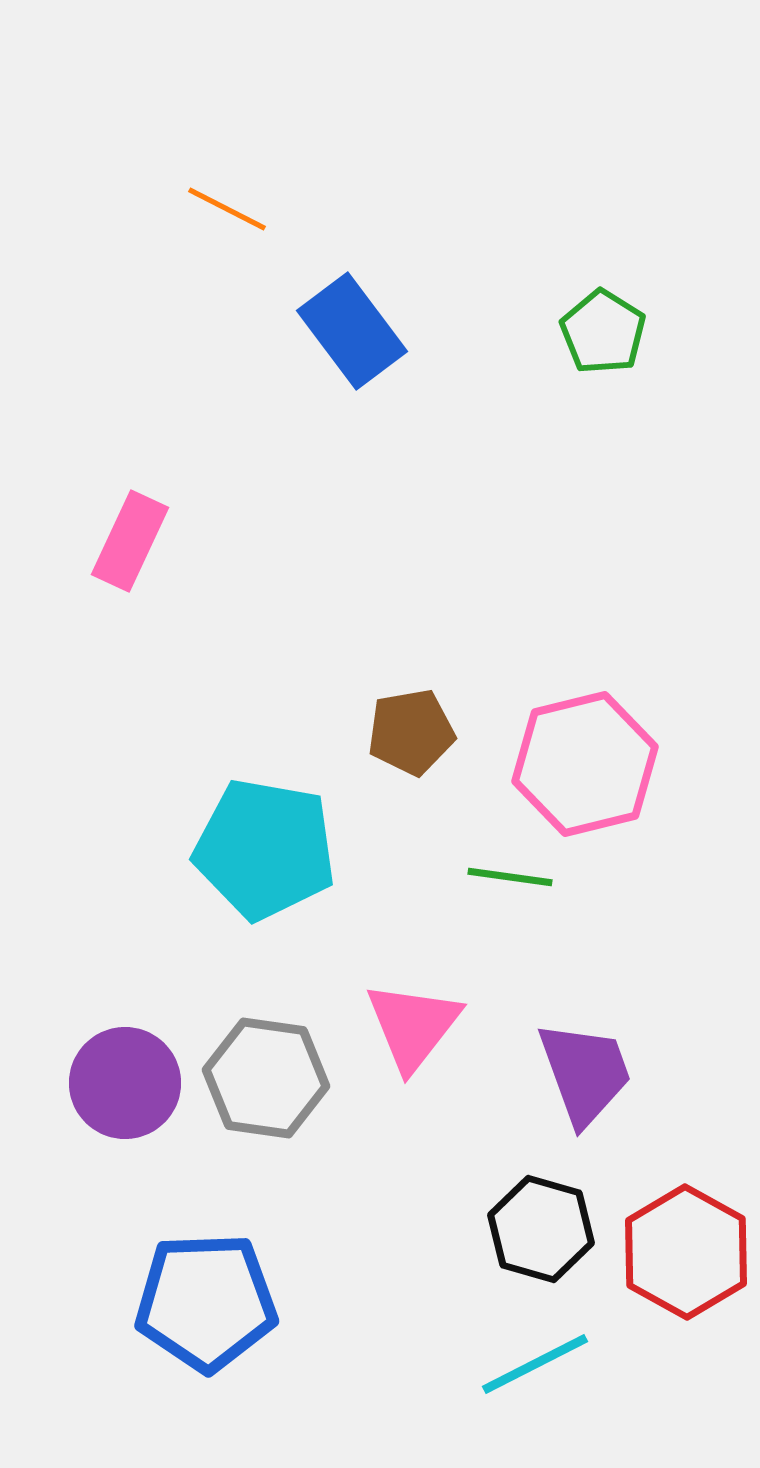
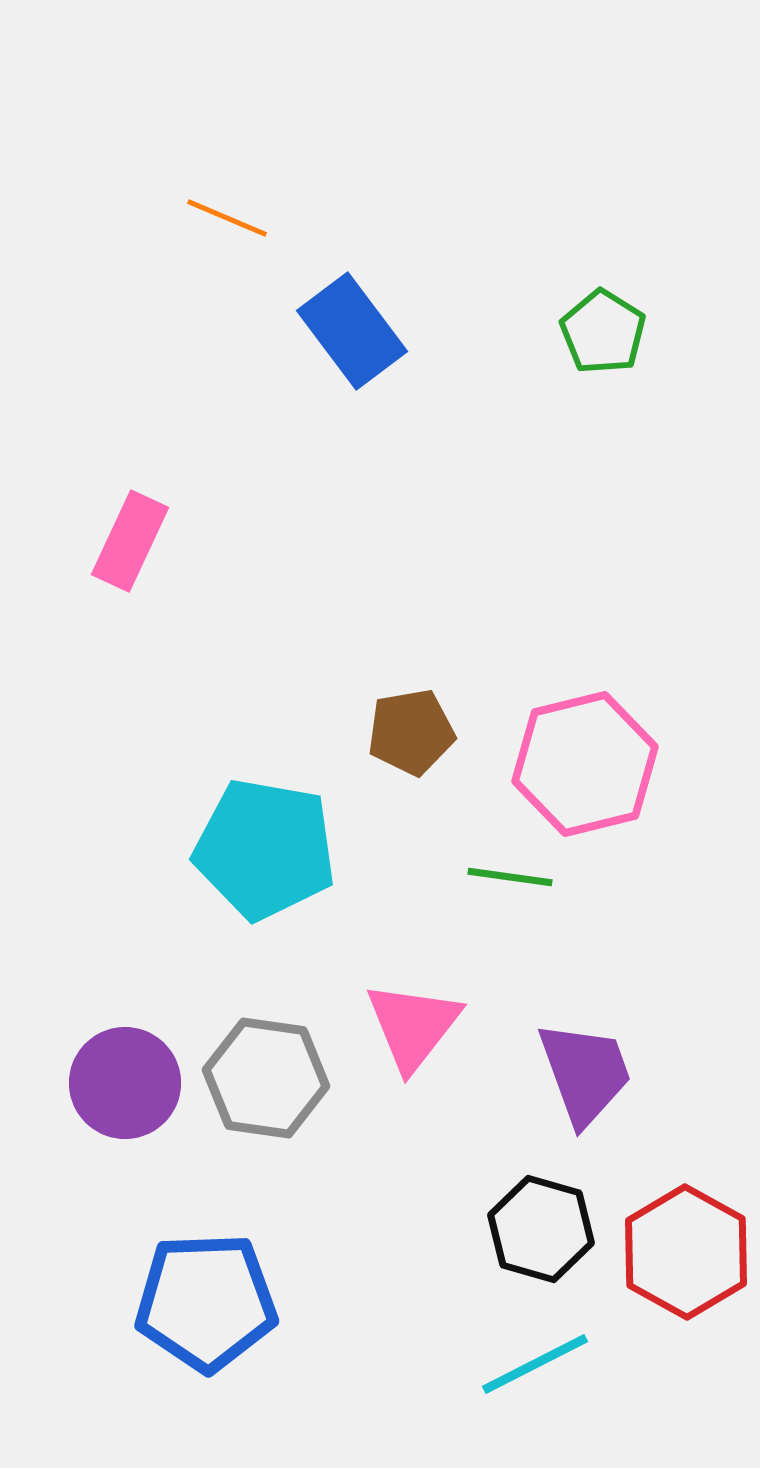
orange line: moved 9 px down; rotated 4 degrees counterclockwise
